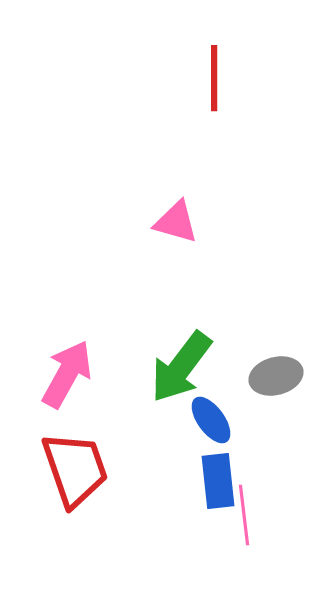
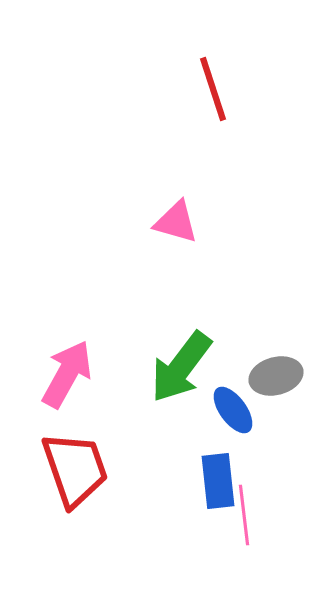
red line: moved 1 px left, 11 px down; rotated 18 degrees counterclockwise
blue ellipse: moved 22 px right, 10 px up
